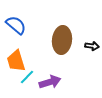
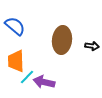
blue semicircle: moved 1 px left, 1 px down
orange trapezoid: rotated 15 degrees clockwise
purple arrow: moved 6 px left; rotated 150 degrees counterclockwise
